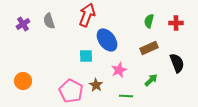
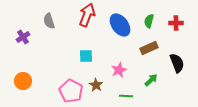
purple cross: moved 13 px down
blue ellipse: moved 13 px right, 15 px up
